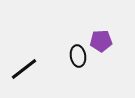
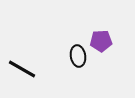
black line: moved 2 px left; rotated 68 degrees clockwise
